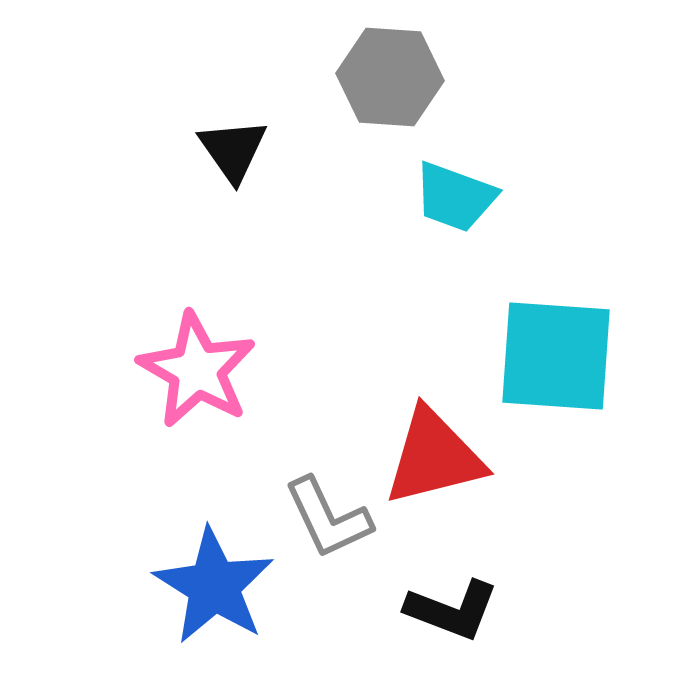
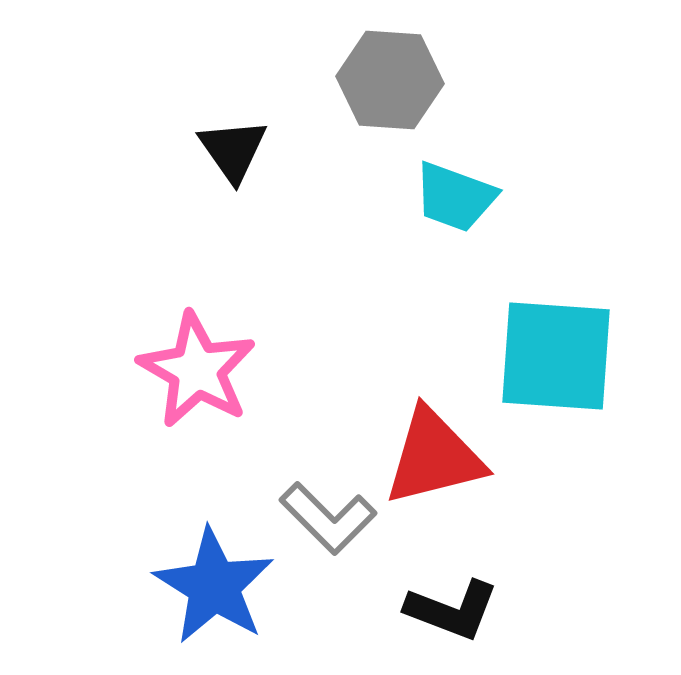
gray hexagon: moved 3 px down
gray L-shape: rotated 20 degrees counterclockwise
